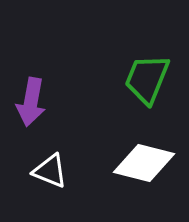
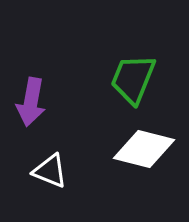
green trapezoid: moved 14 px left
white diamond: moved 14 px up
